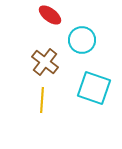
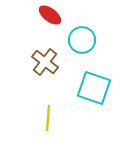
yellow line: moved 6 px right, 18 px down
